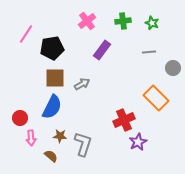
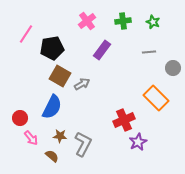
green star: moved 1 px right, 1 px up
brown square: moved 5 px right, 2 px up; rotated 30 degrees clockwise
pink arrow: rotated 35 degrees counterclockwise
gray L-shape: rotated 10 degrees clockwise
brown semicircle: moved 1 px right
